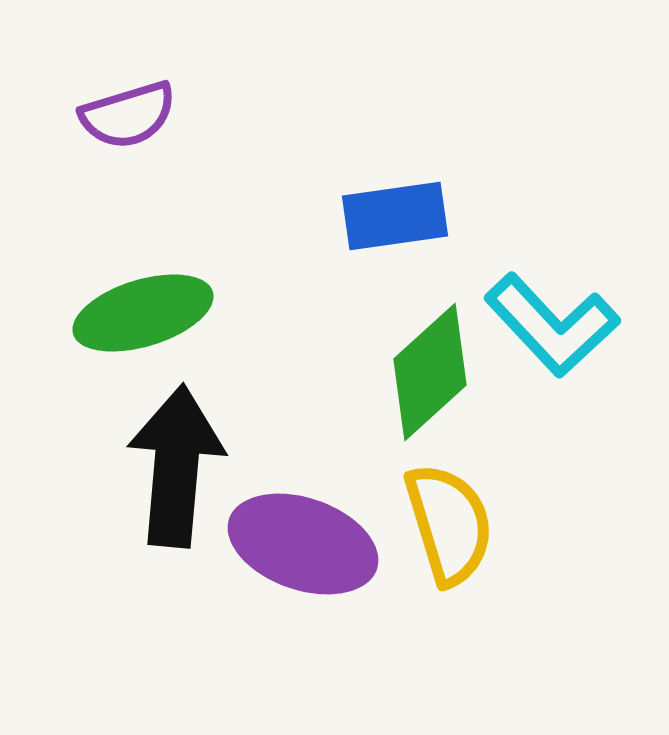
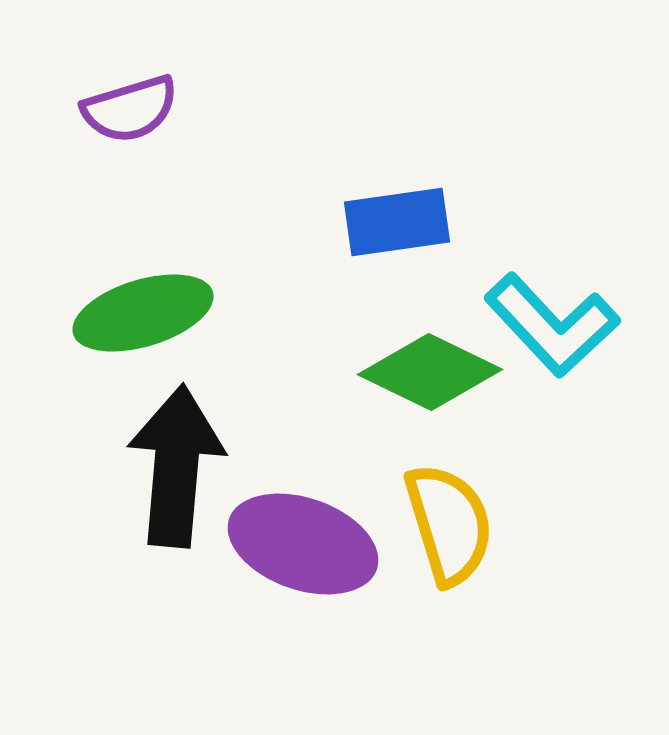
purple semicircle: moved 2 px right, 6 px up
blue rectangle: moved 2 px right, 6 px down
green diamond: rotated 68 degrees clockwise
